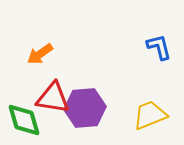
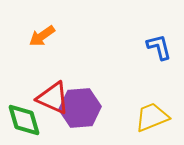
orange arrow: moved 2 px right, 18 px up
red triangle: rotated 15 degrees clockwise
purple hexagon: moved 5 px left
yellow trapezoid: moved 2 px right, 2 px down
